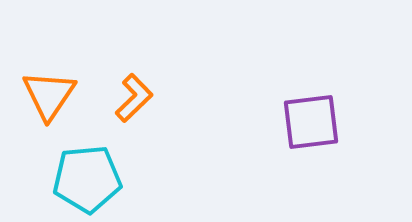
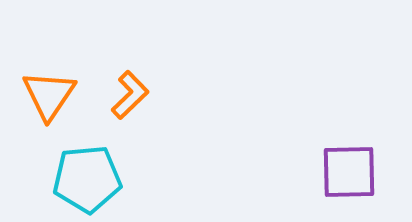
orange L-shape: moved 4 px left, 3 px up
purple square: moved 38 px right, 50 px down; rotated 6 degrees clockwise
